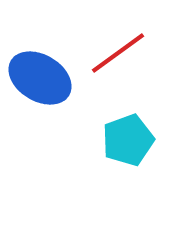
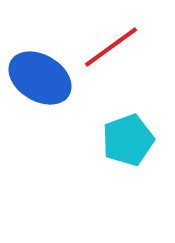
red line: moved 7 px left, 6 px up
